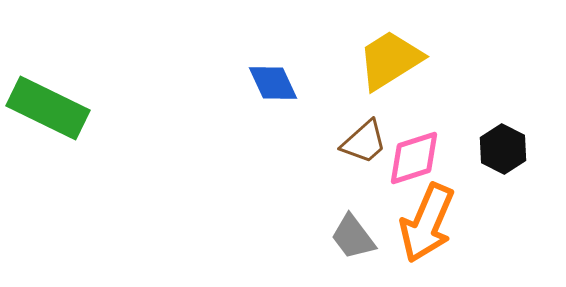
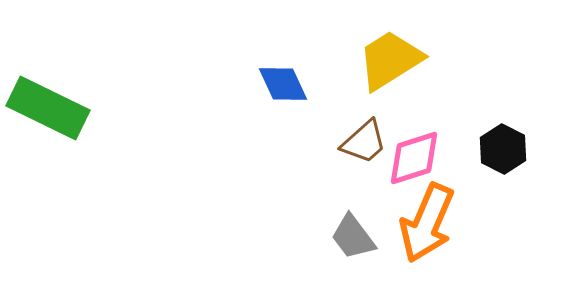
blue diamond: moved 10 px right, 1 px down
